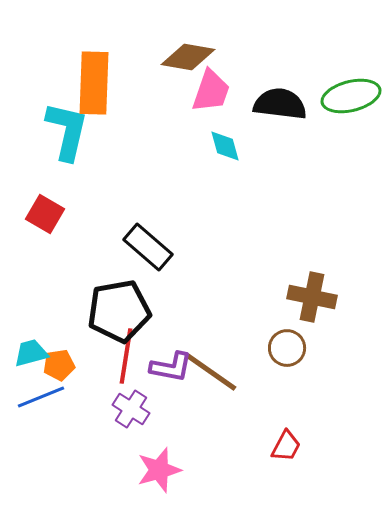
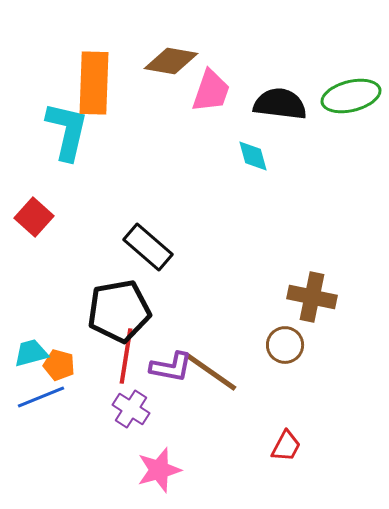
brown diamond: moved 17 px left, 4 px down
cyan diamond: moved 28 px right, 10 px down
red square: moved 11 px left, 3 px down; rotated 12 degrees clockwise
brown circle: moved 2 px left, 3 px up
orange pentagon: rotated 24 degrees clockwise
